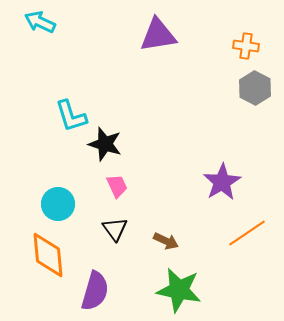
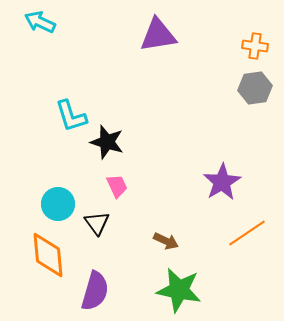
orange cross: moved 9 px right
gray hexagon: rotated 24 degrees clockwise
black star: moved 2 px right, 2 px up
black triangle: moved 18 px left, 6 px up
